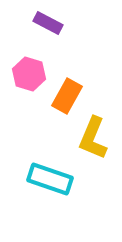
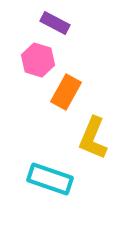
purple rectangle: moved 7 px right
pink hexagon: moved 9 px right, 14 px up
orange rectangle: moved 1 px left, 4 px up
